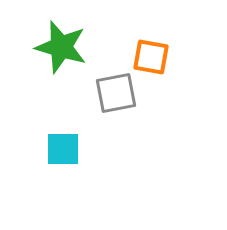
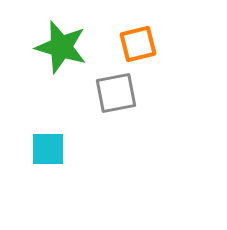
orange square: moved 13 px left, 13 px up; rotated 24 degrees counterclockwise
cyan square: moved 15 px left
